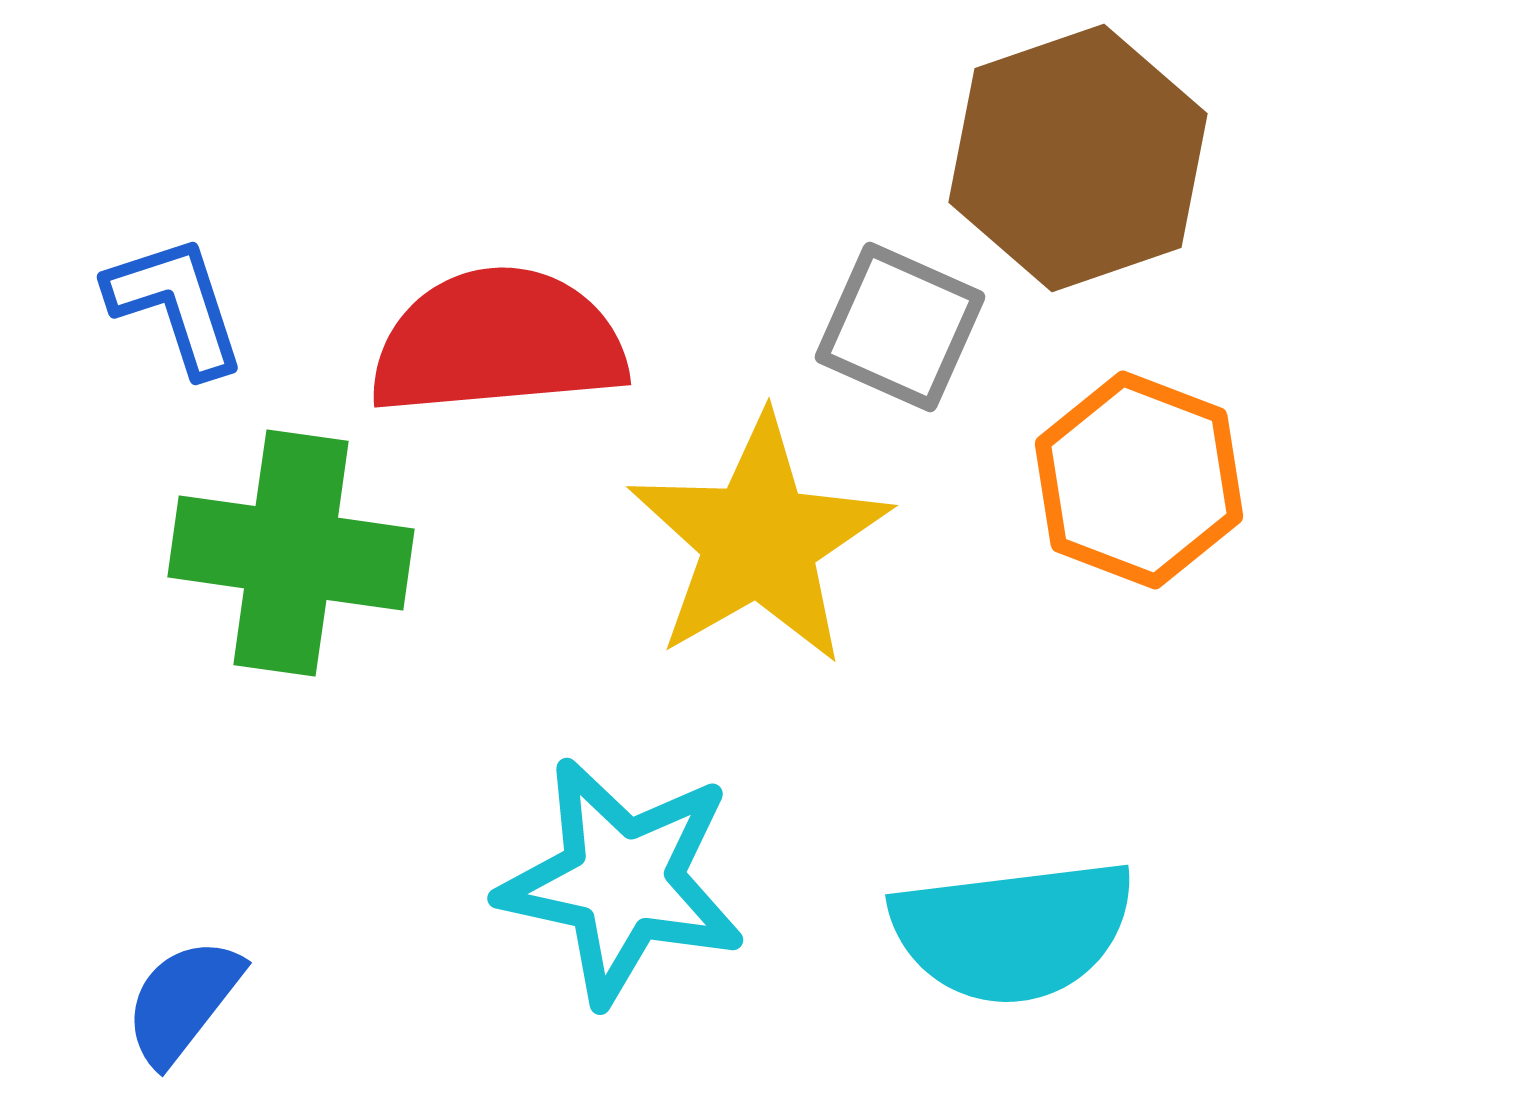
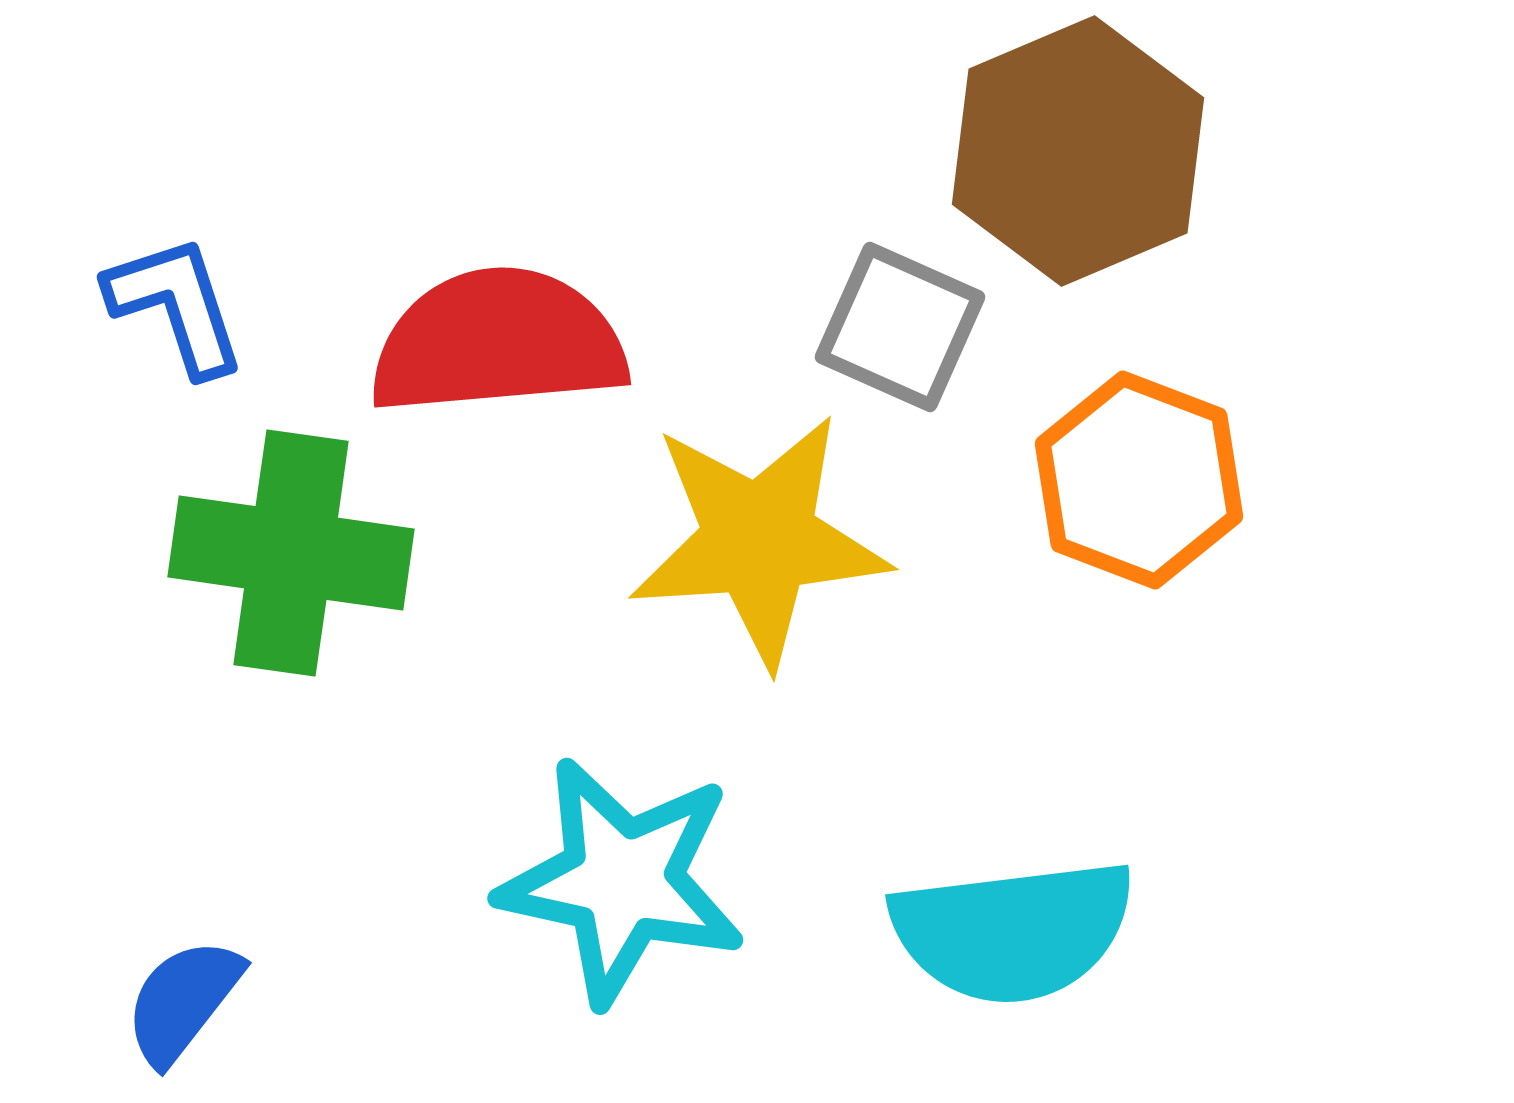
brown hexagon: moved 7 px up; rotated 4 degrees counterclockwise
yellow star: rotated 26 degrees clockwise
